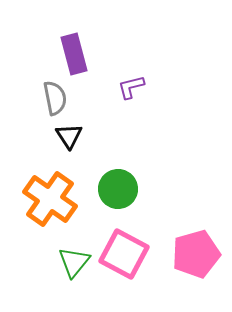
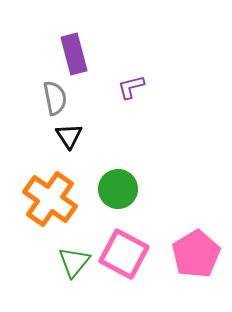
pink pentagon: rotated 15 degrees counterclockwise
